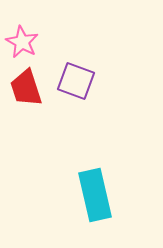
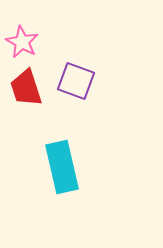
cyan rectangle: moved 33 px left, 28 px up
